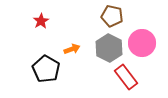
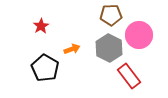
brown pentagon: moved 1 px left, 1 px up; rotated 15 degrees counterclockwise
red star: moved 5 px down
pink circle: moved 3 px left, 8 px up
black pentagon: moved 1 px left, 1 px up
red rectangle: moved 3 px right, 1 px up
